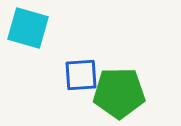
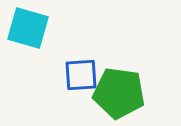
green pentagon: rotated 9 degrees clockwise
